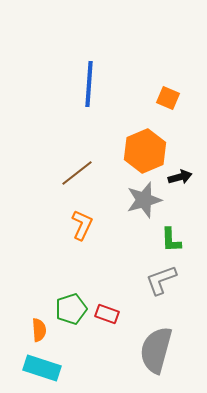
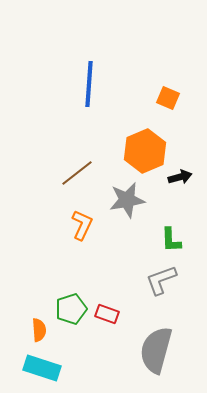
gray star: moved 17 px left; rotated 6 degrees clockwise
